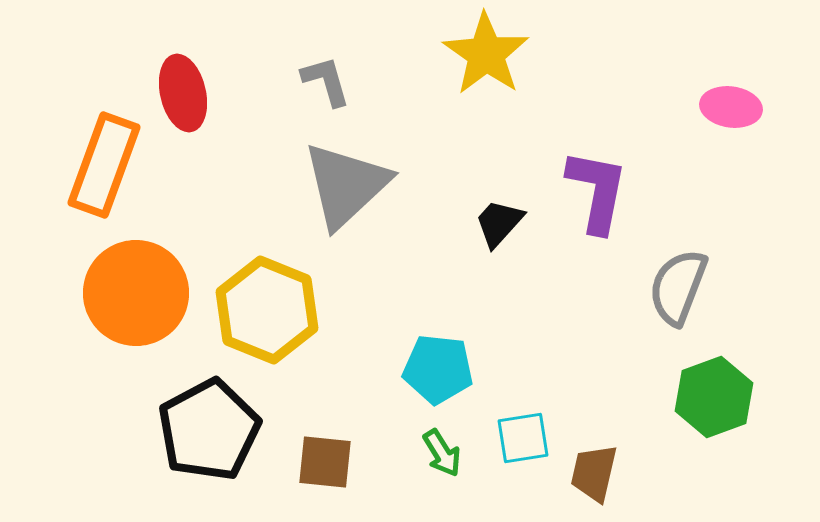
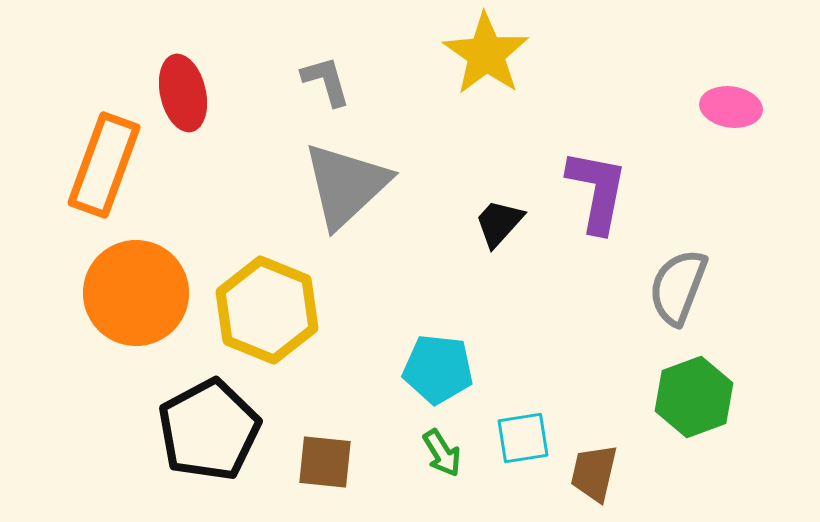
green hexagon: moved 20 px left
